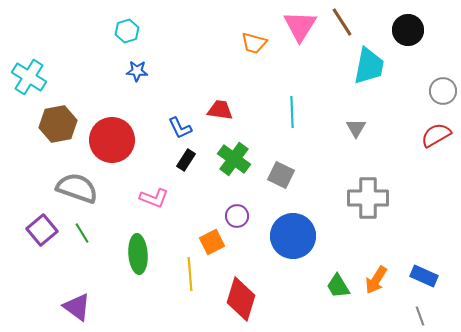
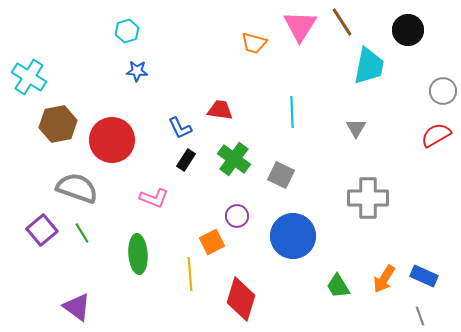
orange arrow: moved 8 px right, 1 px up
